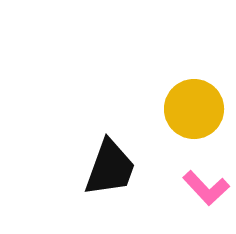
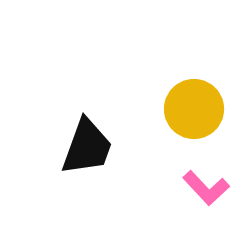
black trapezoid: moved 23 px left, 21 px up
